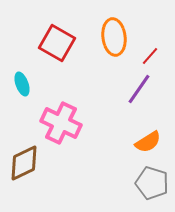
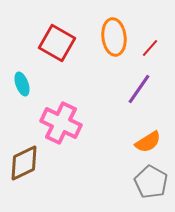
red line: moved 8 px up
gray pentagon: moved 1 px left, 1 px up; rotated 12 degrees clockwise
